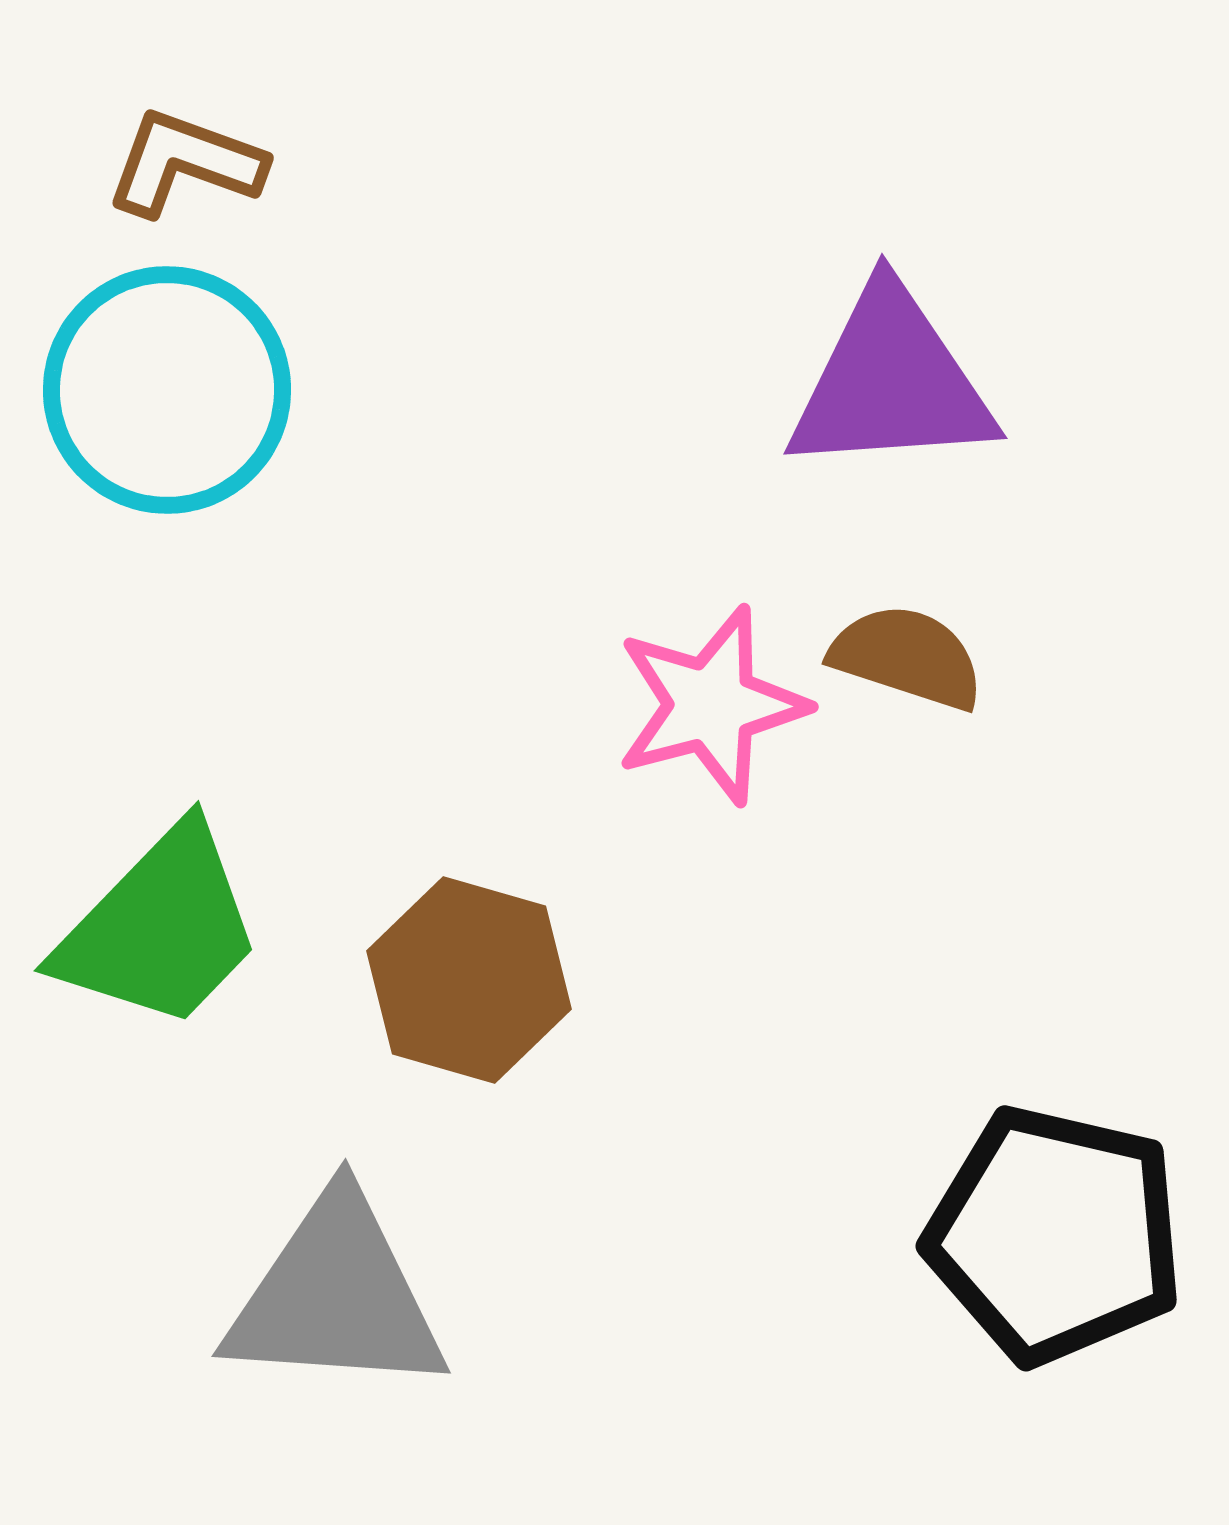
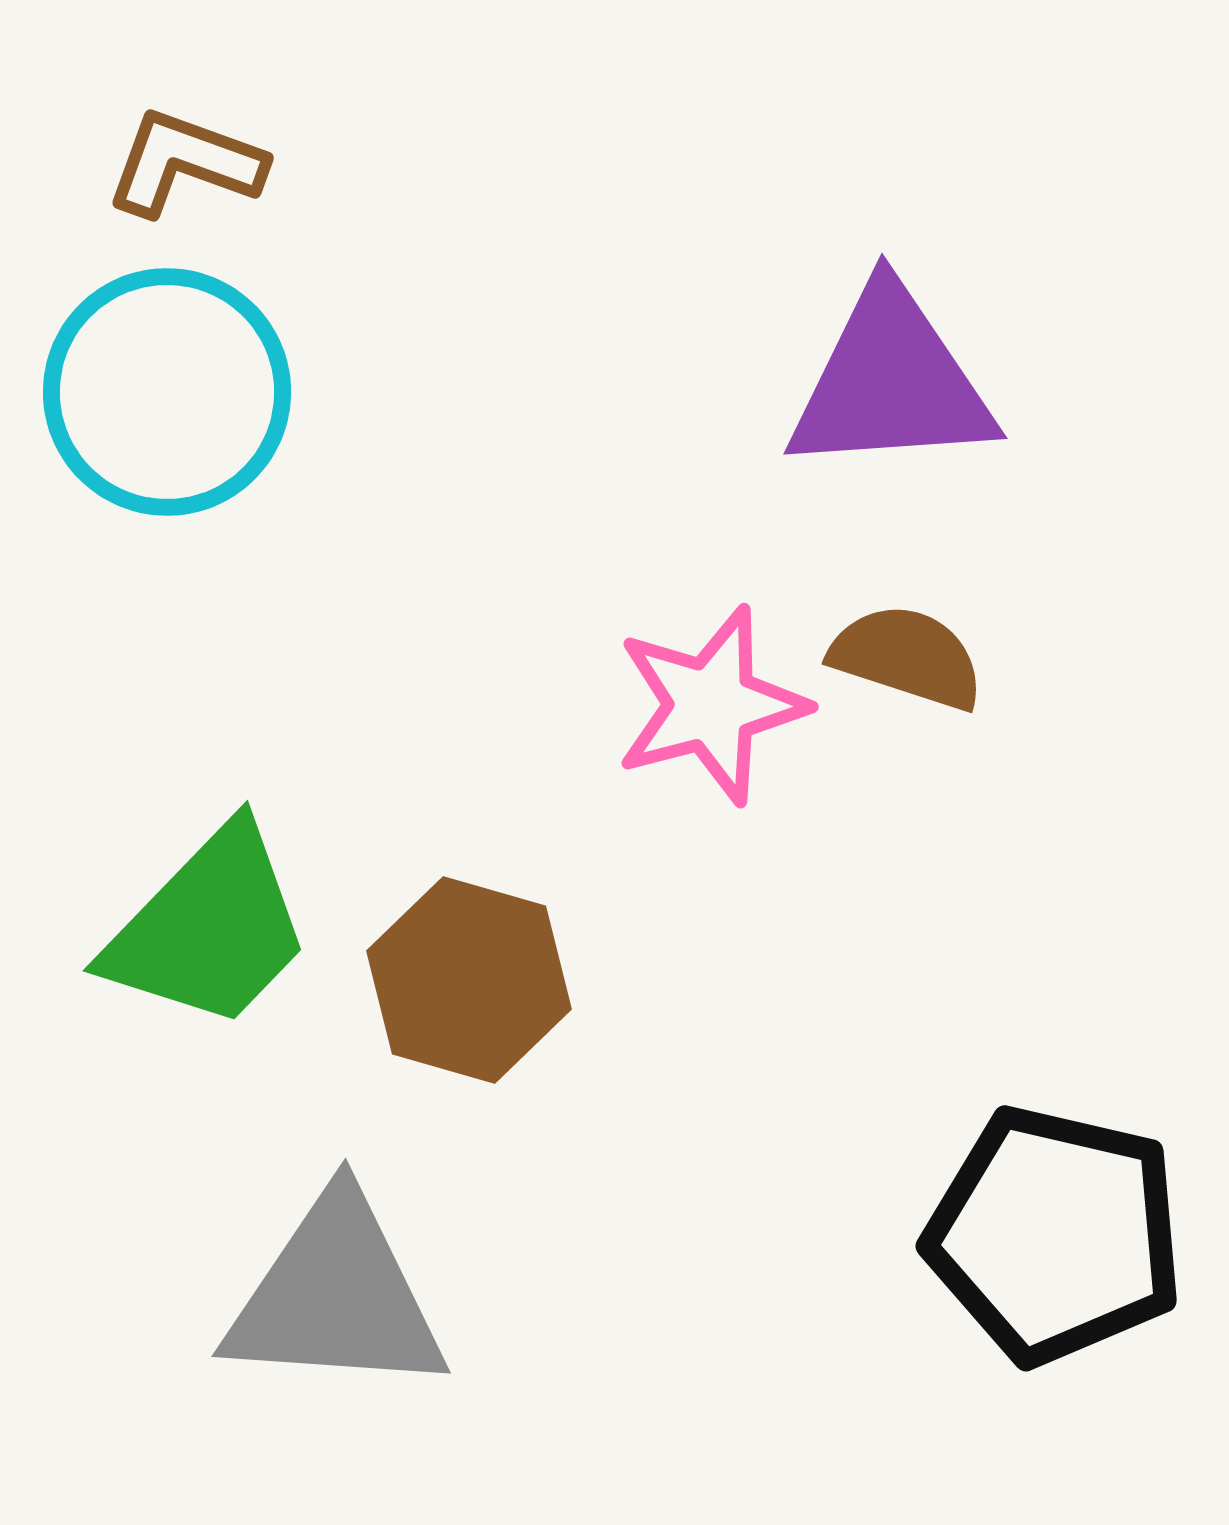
cyan circle: moved 2 px down
green trapezoid: moved 49 px right
